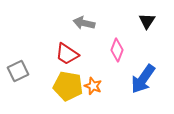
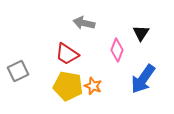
black triangle: moved 6 px left, 12 px down
